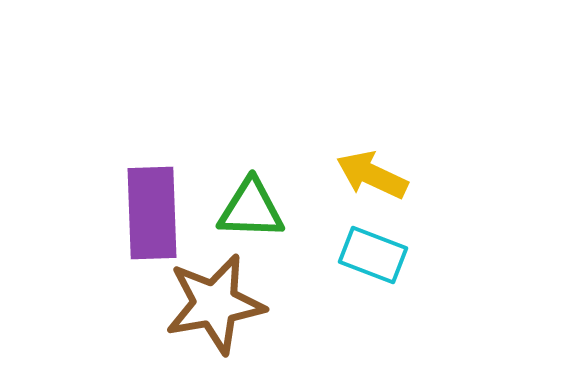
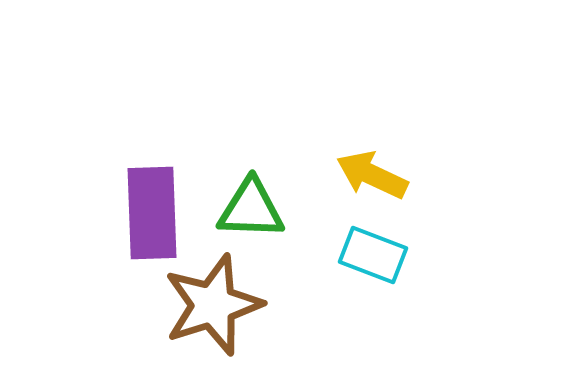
brown star: moved 2 px left, 1 px down; rotated 8 degrees counterclockwise
